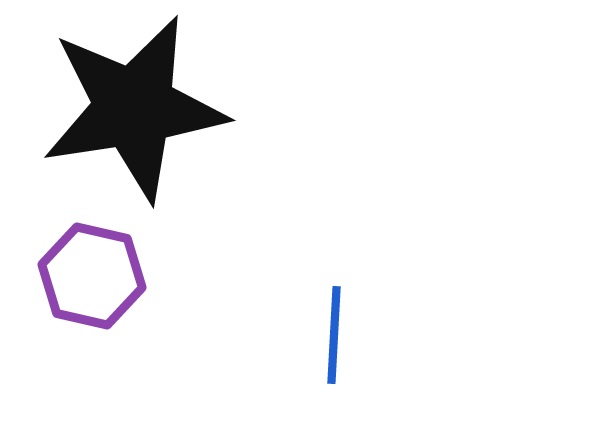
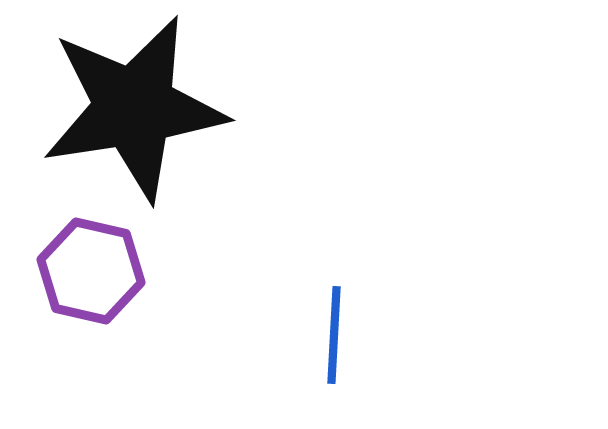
purple hexagon: moved 1 px left, 5 px up
